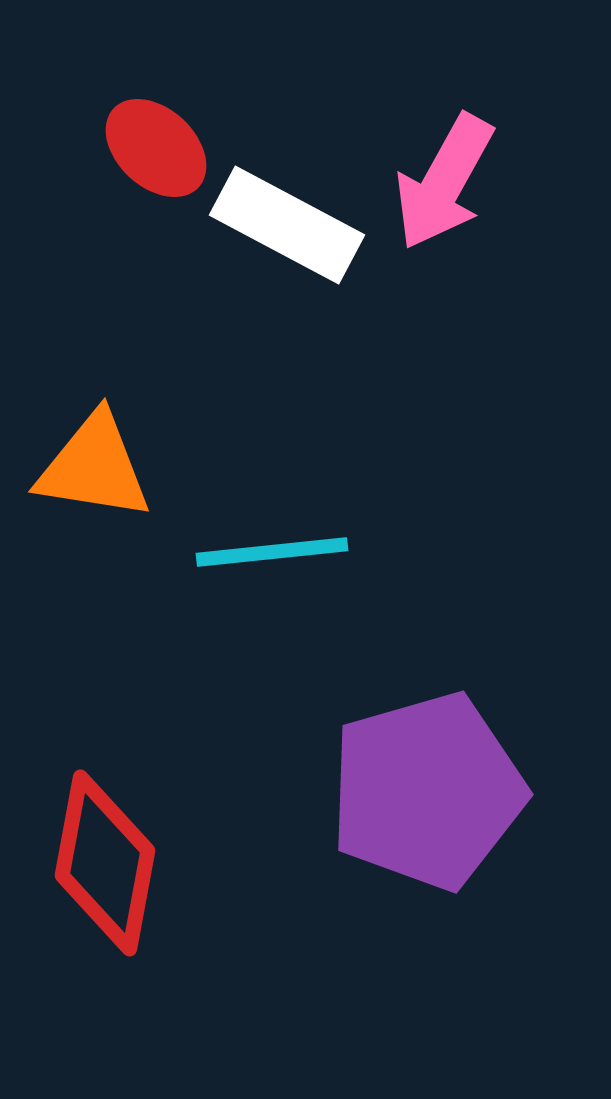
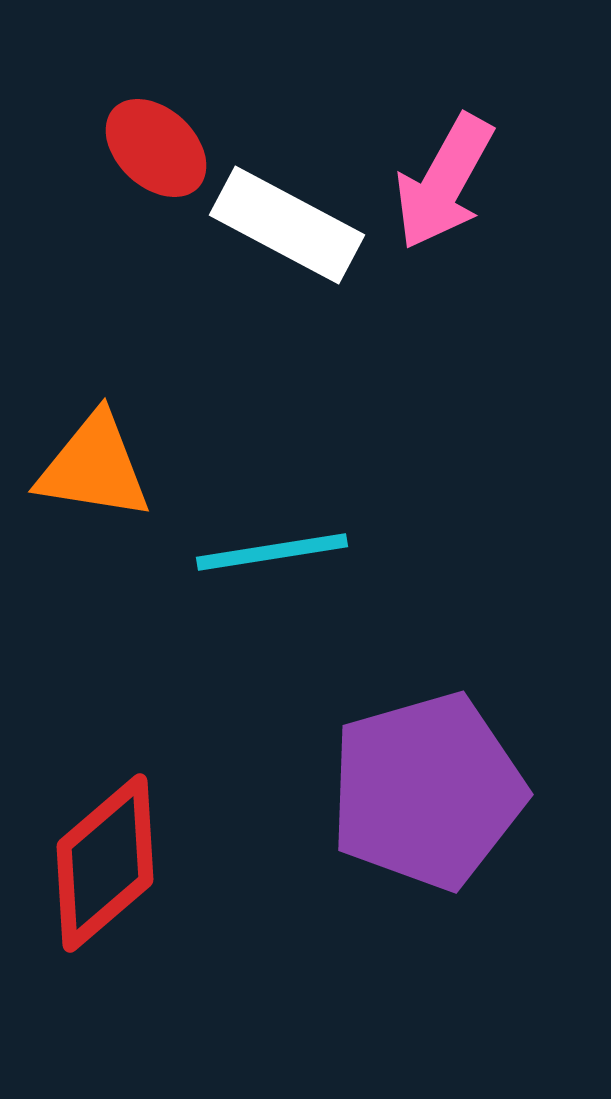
cyan line: rotated 3 degrees counterclockwise
red diamond: rotated 39 degrees clockwise
